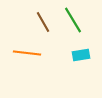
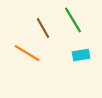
brown line: moved 6 px down
orange line: rotated 24 degrees clockwise
